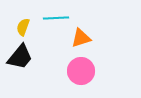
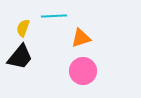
cyan line: moved 2 px left, 2 px up
yellow semicircle: moved 1 px down
pink circle: moved 2 px right
